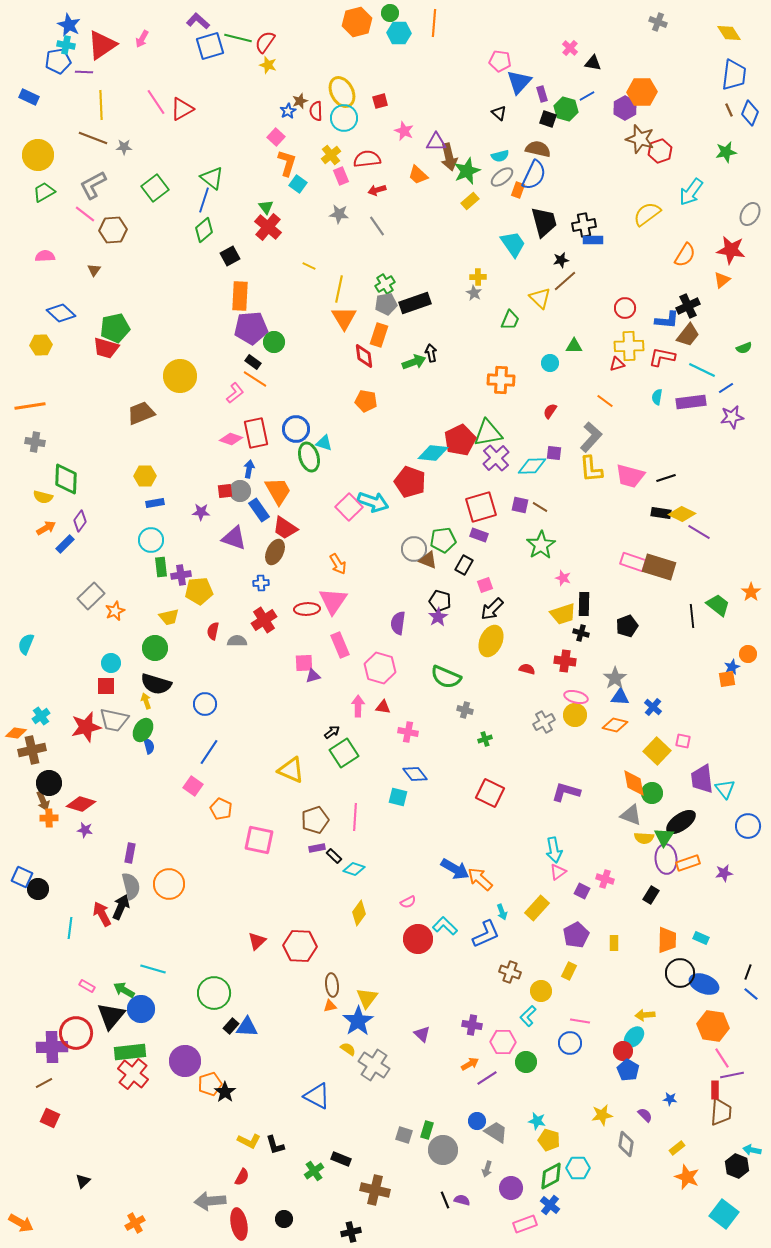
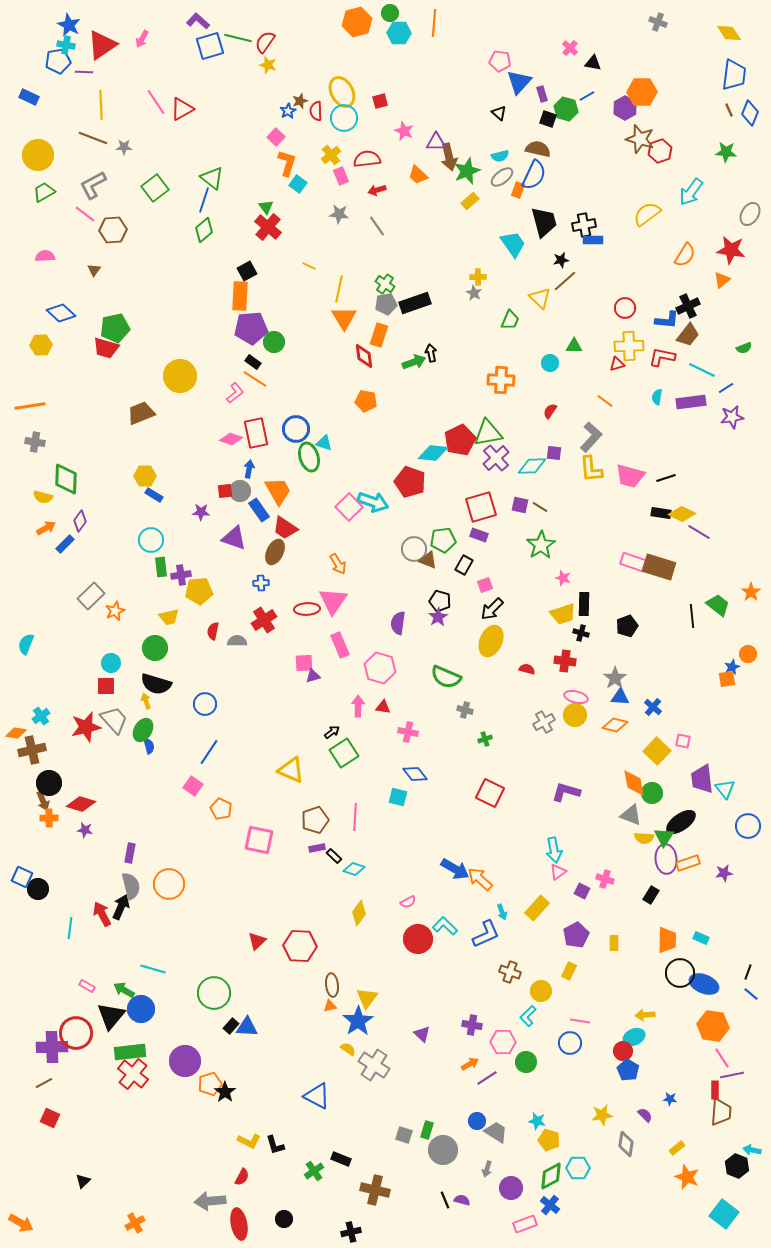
green star at (726, 152): rotated 15 degrees clockwise
black square at (230, 256): moved 17 px right, 15 px down
green cross at (385, 284): rotated 24 degrees counterclockwise
blue rectangle at (155, 503): moved 1 px left, 8 px up; rotated 42 degrees clockwise
gray trapezoid at (114, 720): rotated 144 degrees counterclockwise
cyan ellipse at (634, 1037): rotated 25 degrees clockwise
